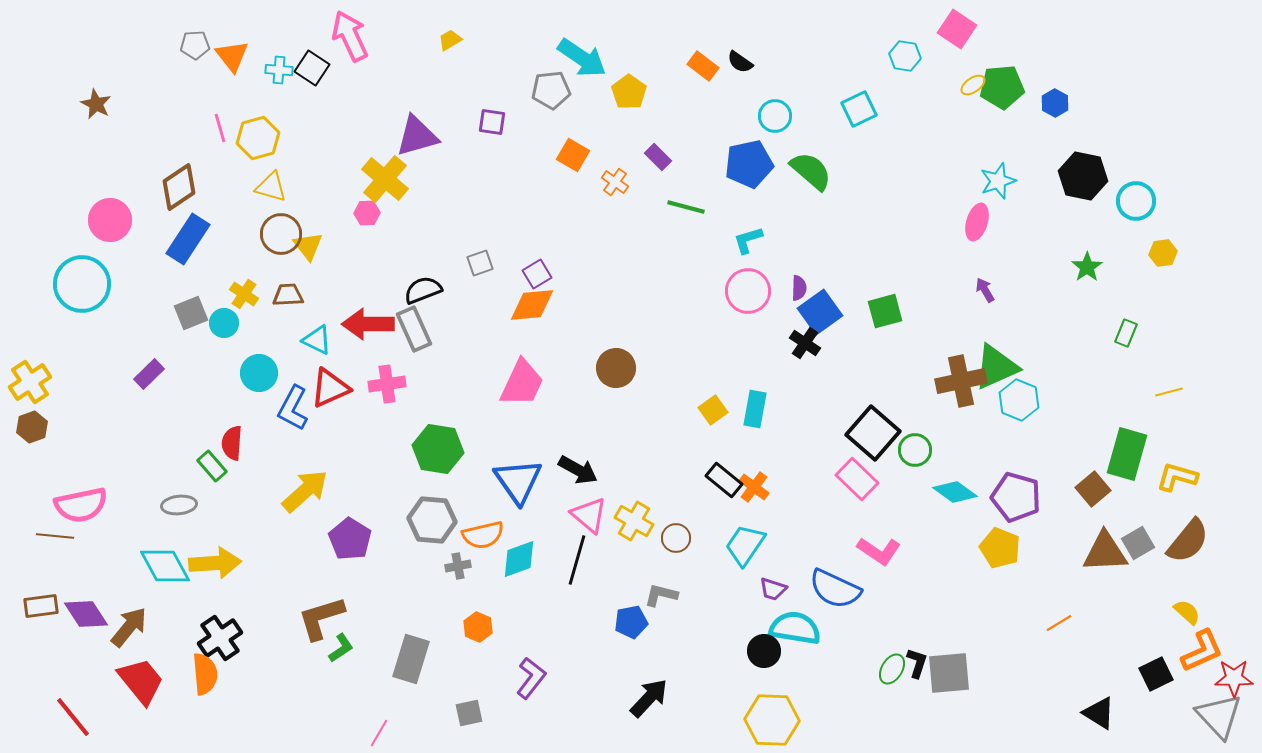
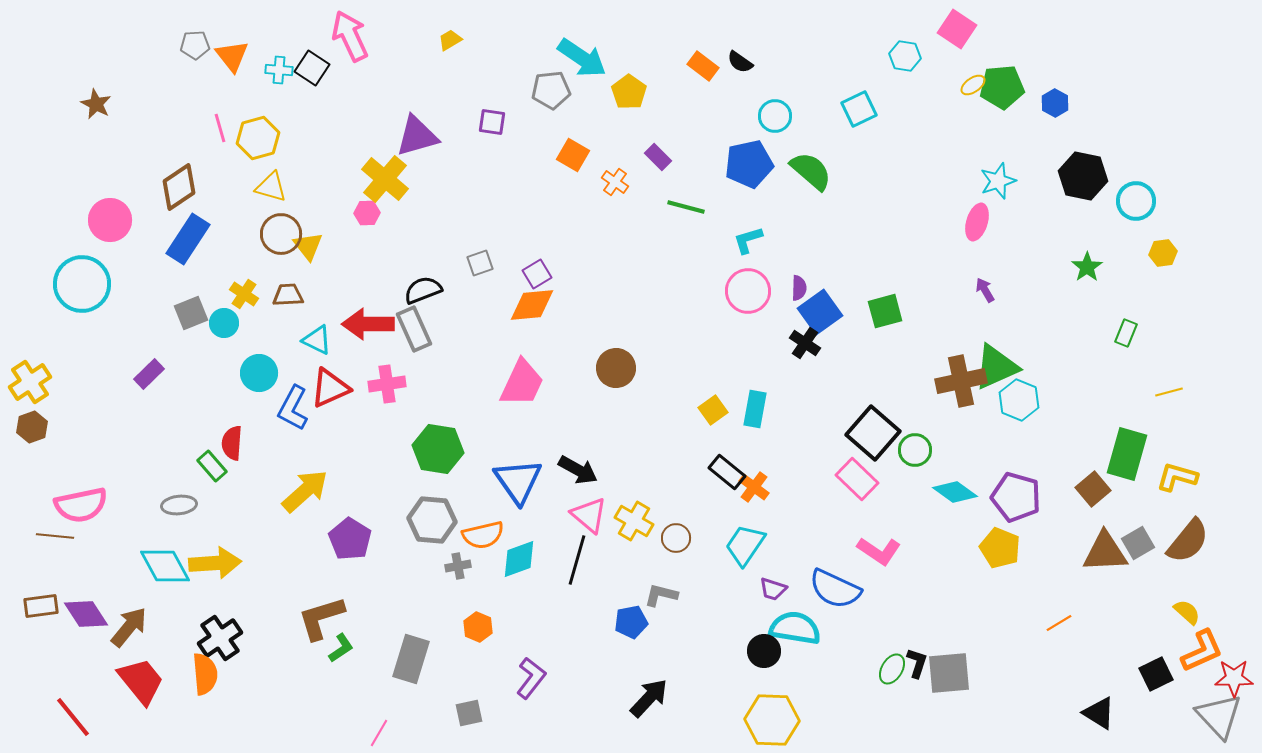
black rectangle at (724, 480): moved 3 px right, 8 px up
